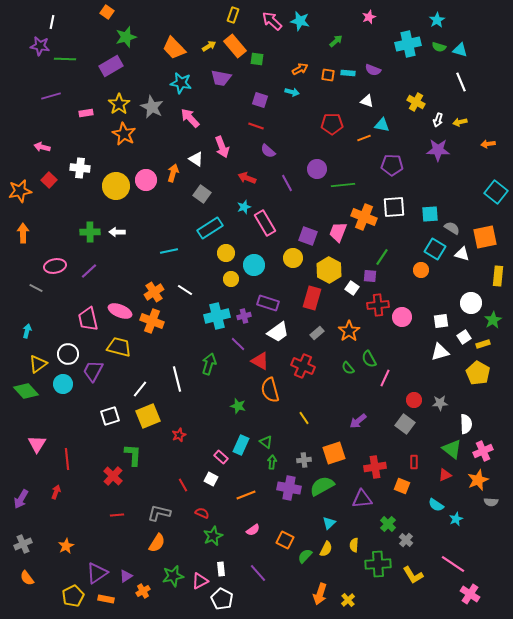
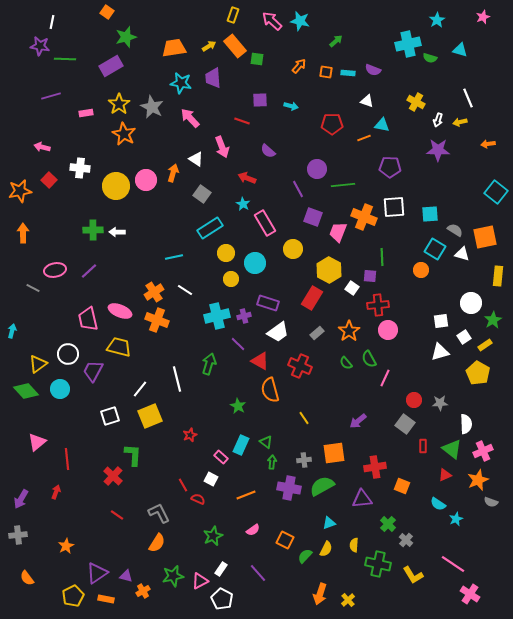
pink star at (369, 17): moved 114 px right
green semicircle at (439, 47): moved 9 px left, 11 px down
orange trapezoid at (174, 48): rotated 125 degrees clockwise
orange arrow at (300, 69): moved 1 px left, 3 px up; rotated 21 degrees counterclockwise
orange square at (328, 75): moved 2 px left, 3 px up
purple trapezoid at (221, 78): moved 8 px left; rotated 75 degrees clockwise
white line at (461, 82): moved 7 px right, 16 px down
cyan arrow at (292, 92): moved 1 px left, 14 px down
purple square at (260, 100): rotated 21 degrees counterclockwise
red line at (256, 126): moved 14 px left, 5 px up
purple pentagon at (392, 165): moved 2 px left, 2 px down
purple line at (287, 183): moved 11 px right, 6 px down
cyan star at (244, 207): moved 1 px left, 3 px up; rotated 24 degrees counterclockwise
gray semicircle at (452, 228): moved 3 px right, 2 px down
green cross at (90, 232): moved 3 px right, 2 px up
purple square at (308, 236): moved 5 px right, 19 px up
cyan line at (169, 251): moved 5 px right, 6 px down
green line at (382, 257): rotated 36 degrees counterclockwise
yellow circle at (293, 258): moved 9 px up
cyan circle at (254, 265): moved 1 px right, 2 px up
pink ellipse at (55, 266): moved 4 px down
gray line at (36, 288): moved 3 px left
red rectangle at (312, 298): rotated 15 degrees clockwise
pink circle at (402, 317): moved 14 px left, 13 px down
orange cross at (152, 321): moved 5 px right, 1 px up
cyan arrow at (27, 331): moved 15 px left
yellow rectangle at (483, 344): moved 2 px right, 1 px down; rotated 16 degrees counterclockwise
red cross at (303, 366): moved 3 px left
green semicircle at (348, 368): moved 2 px left, 5 px up
cyan circle at (63, 384): moved 3 px left, 5 px down
green star at (238, 406): rotated 14 degrees clockwise
yellow square at (148, 416): moved 2 px right
red star at (179, 435): moved 11 px right
pink triangle at (37, 444): moved 2 px up; rotated 18 degrees clockwise
orange square at (334, 453): rotated 10 degrees clockwise
red rectangle at (414, 462): moved 9 px right, 16 px up
gray semicircle at (491, 502): rotated 16 degrees clockwise
cyan semicircle at (436, 505): moved 2 px right, 1 px up
gray L-shape at (159, 513): rotated 50 degrees clockwise
red semicircle at (202, 513): moved 4 px left, 14 px up
red line at (117, 515): rotated 40 degrees clockwise
cyan triangle at (329, 523): rotated 24 degrees clockwise
gray cross at (23, 544): moved 5 px left, 9 px up; rotated 18 degrees clockwise
green cross at (378, 564): rotated 15 degrees clockwise
white rectangle at (221, 569): rotated 40 degrees clockwise
purple triangle at (126, 576): rotated 48 degrees clockwise
